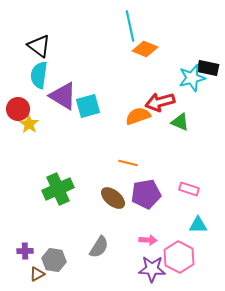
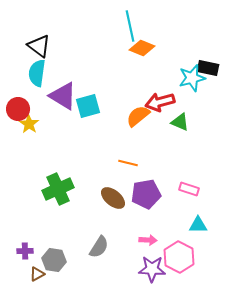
orange diamond: moved 3 px left, 1 px up
cyan semicircle: moved 2 px left, 2 px up
orange semicircle: rotated 20 degrees counterclockwise
